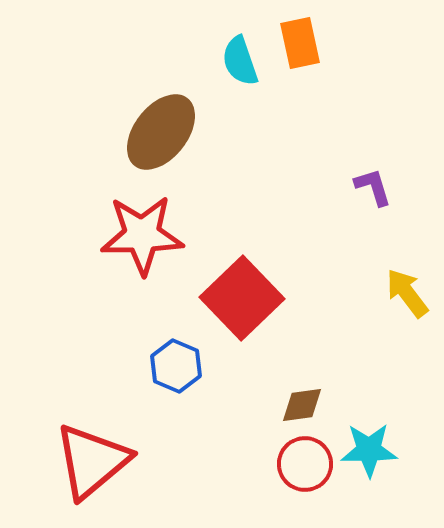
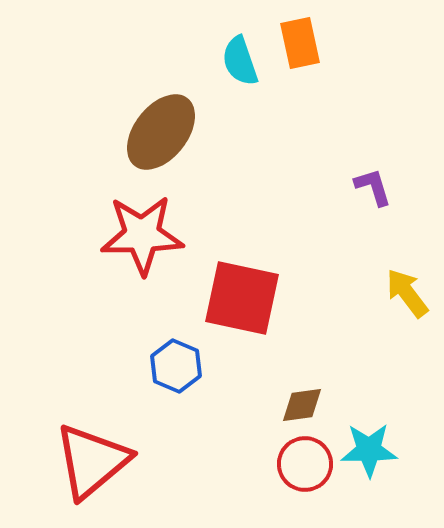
red square: rotated 34 degrees counterclockwise
